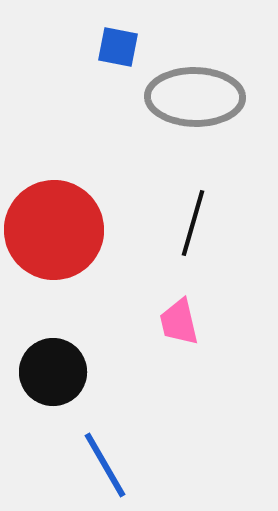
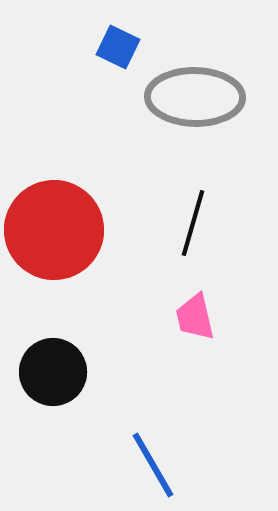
blue square: rotated 15 degrees clockwise
pink trapezoid: moved 16 px right, 5 px up
blue line: moved 48 px right
